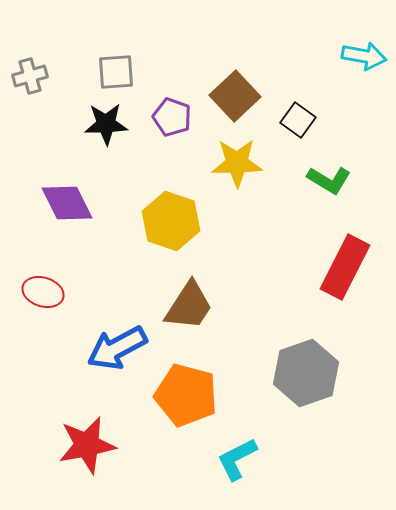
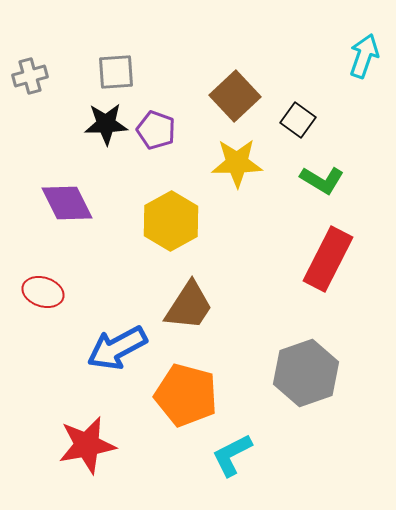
cyan arrow: rotated 81 degrees counterclockwise
purple pentagon: moved 16 px left, 13 px down
green L-shape: moved 7 px left
yellow hexagon: rotated 12 degrees clockwise
red rectangle: moved 17 px left, 8 px up
cyan L-shape: moved 5 px left, 4 px up
